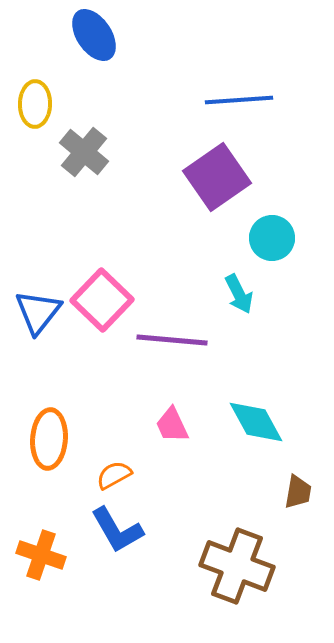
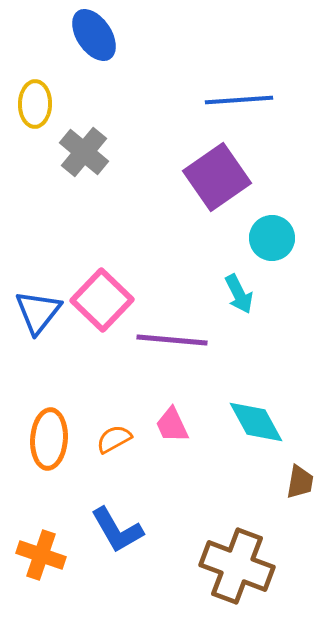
orange semicircle: moved 36 px up
brown trapezoid: moved 2 px right, 10 px up
